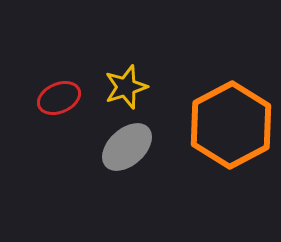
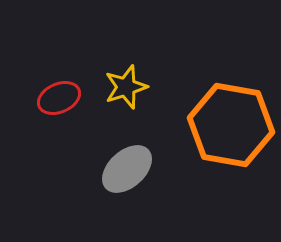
orange hexagon: rotated 22 degrees counterclockwise
gray ellipse: moved 22 px down
